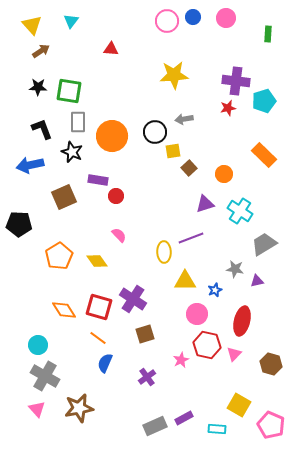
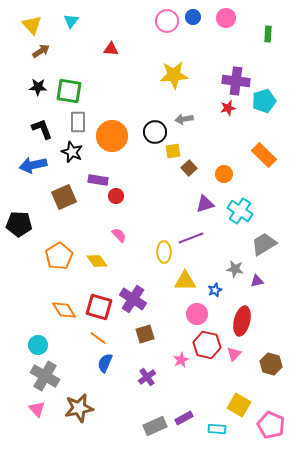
blue arrow at (30, 165): moved 3 px right
